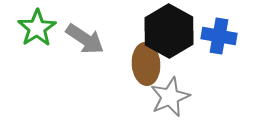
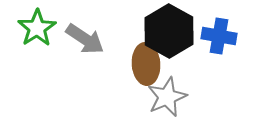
gray star: moved 3 px left
